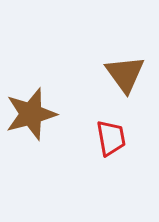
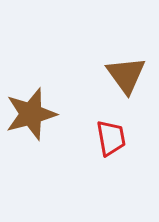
brown triangle: moved 1 px right, 1 px down
